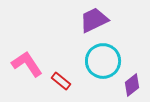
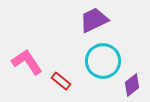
pink L-shape: moved 2 px up
